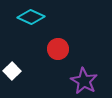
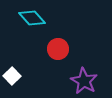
cyan diamond: moved 1 px right, 1 px down; rotated 24 degrees clockwise
white square: moved 5 px down
